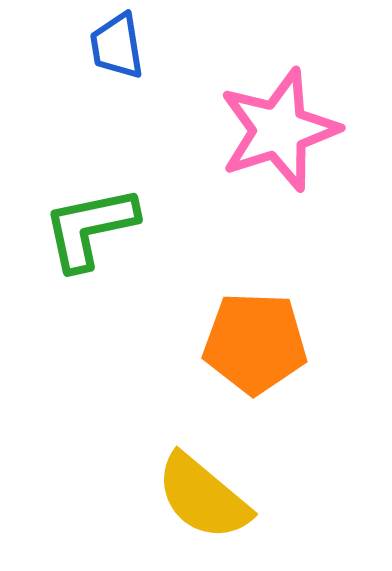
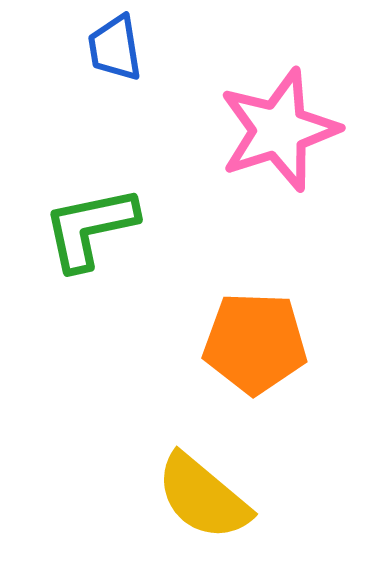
blue trapezoid: moved 2 px left, 2 px down
